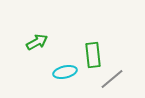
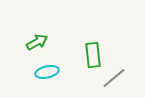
cyan ellipse: moved 18 px left
gray line: moved 2 px right, 1 px up
